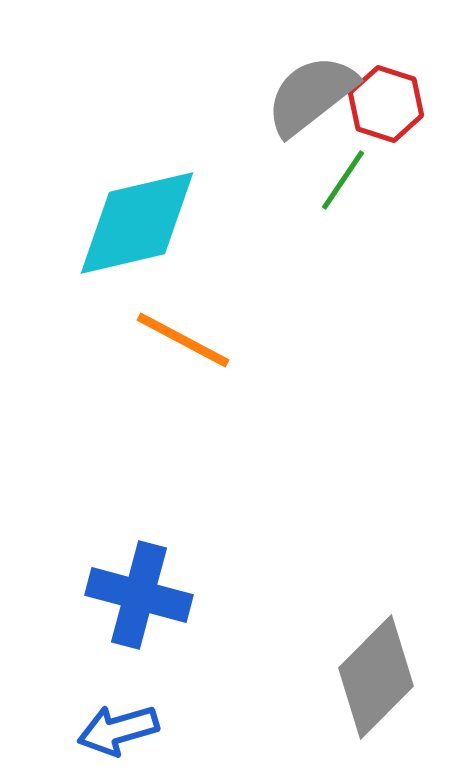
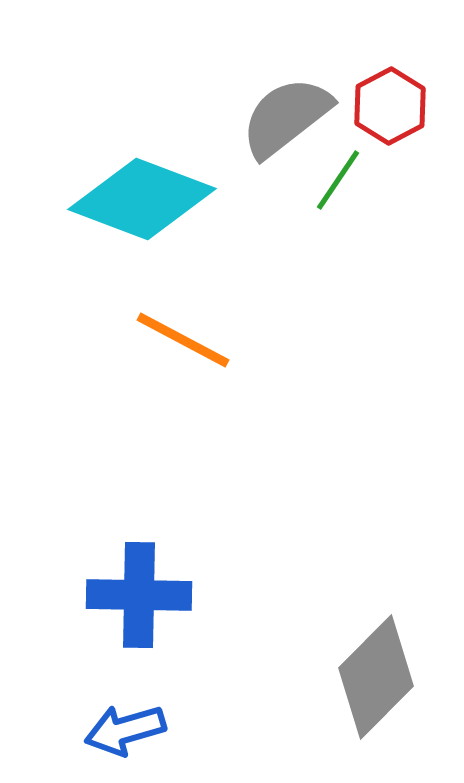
gray semicircle: moved 25 px left, 22 px down
red hexagon: moved 4 px right, 2 px down; rotated 14 degrees clockwise
green line: moved 5 px left
cyan diamond: moved 5 px right, 24 px up; rotated 34 degrees clockwise
blue cross: rotated 14 degrees counterclockwise
blue arrow: moved 7 px right
